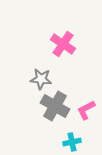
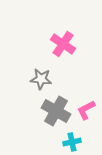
gray cross: moved 1 px right, 5 px down
